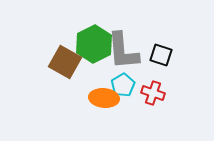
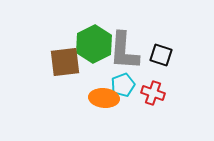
gray L-shape: moved 1 px right; rotated 9 degrees clockwise
brown square: rotated 36 degrees counterclockwise
cyan pentagon: rotated 10 degrees clockwise
